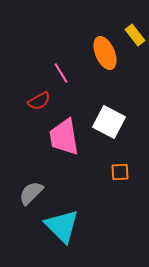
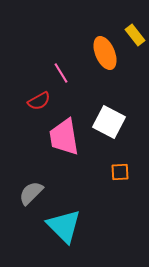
cyan triangle: moved 2 px right
